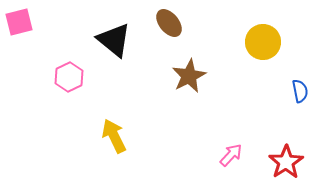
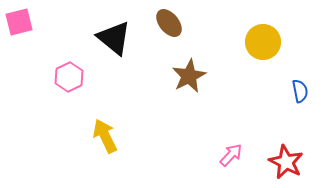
black triangle: moved 2 px up
yellow arrow: moved 9 px left
red star: rotated 12 degrees counterclockwise
